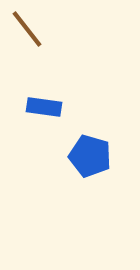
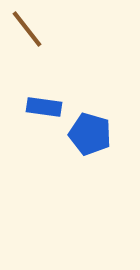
blue pentagon: moved 22 px up
